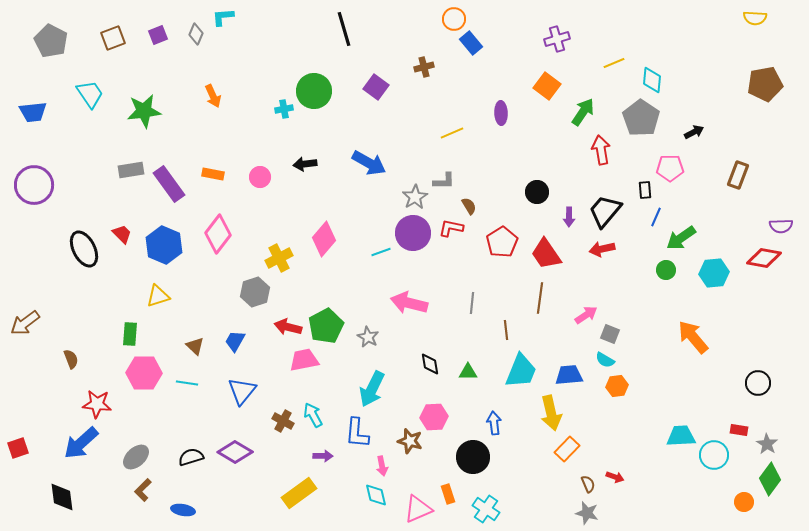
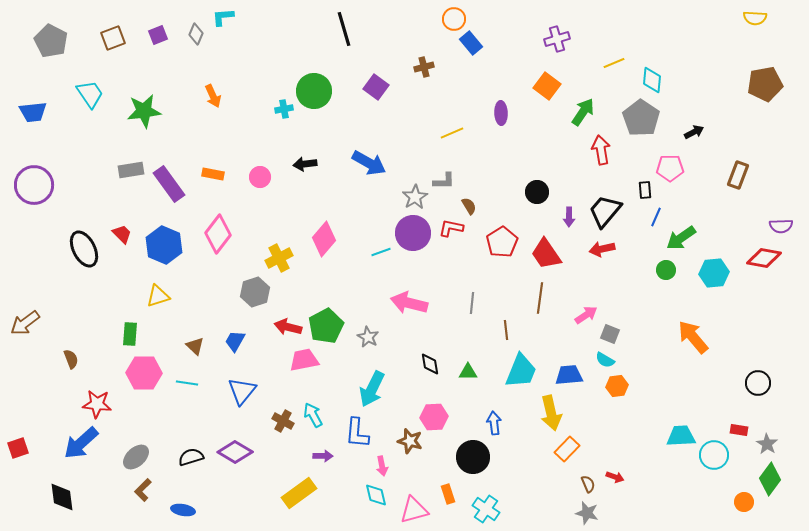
pink triangle at (418, 509): moved 4 px left, 1 px down; rotated 8 degrees clockwise
